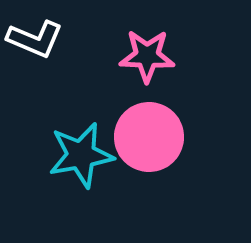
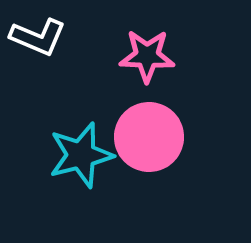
white L-shape: moved 3 px right, 2 px up
cyan star: rotated 4 degrees counterclockwise
